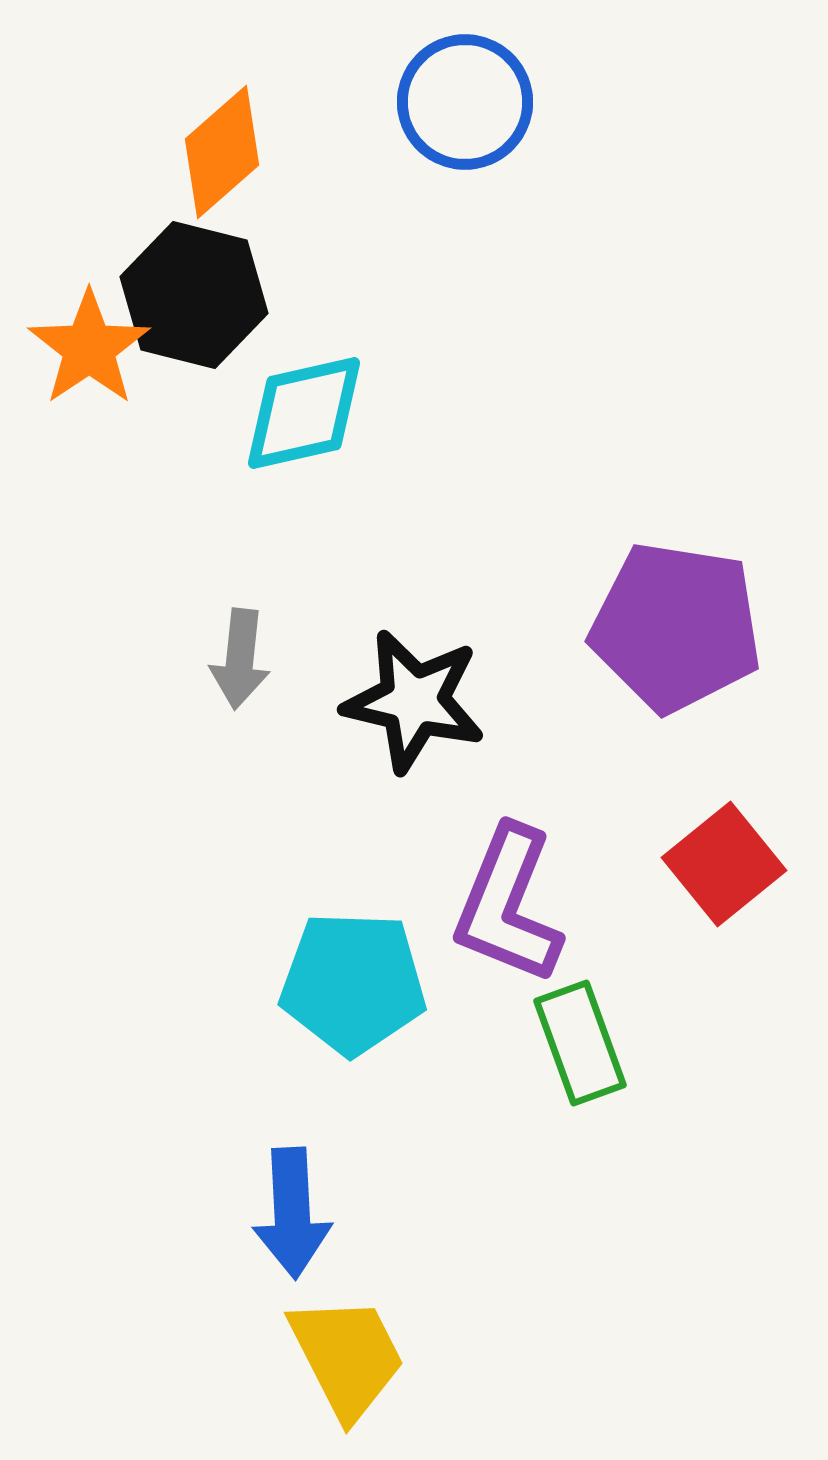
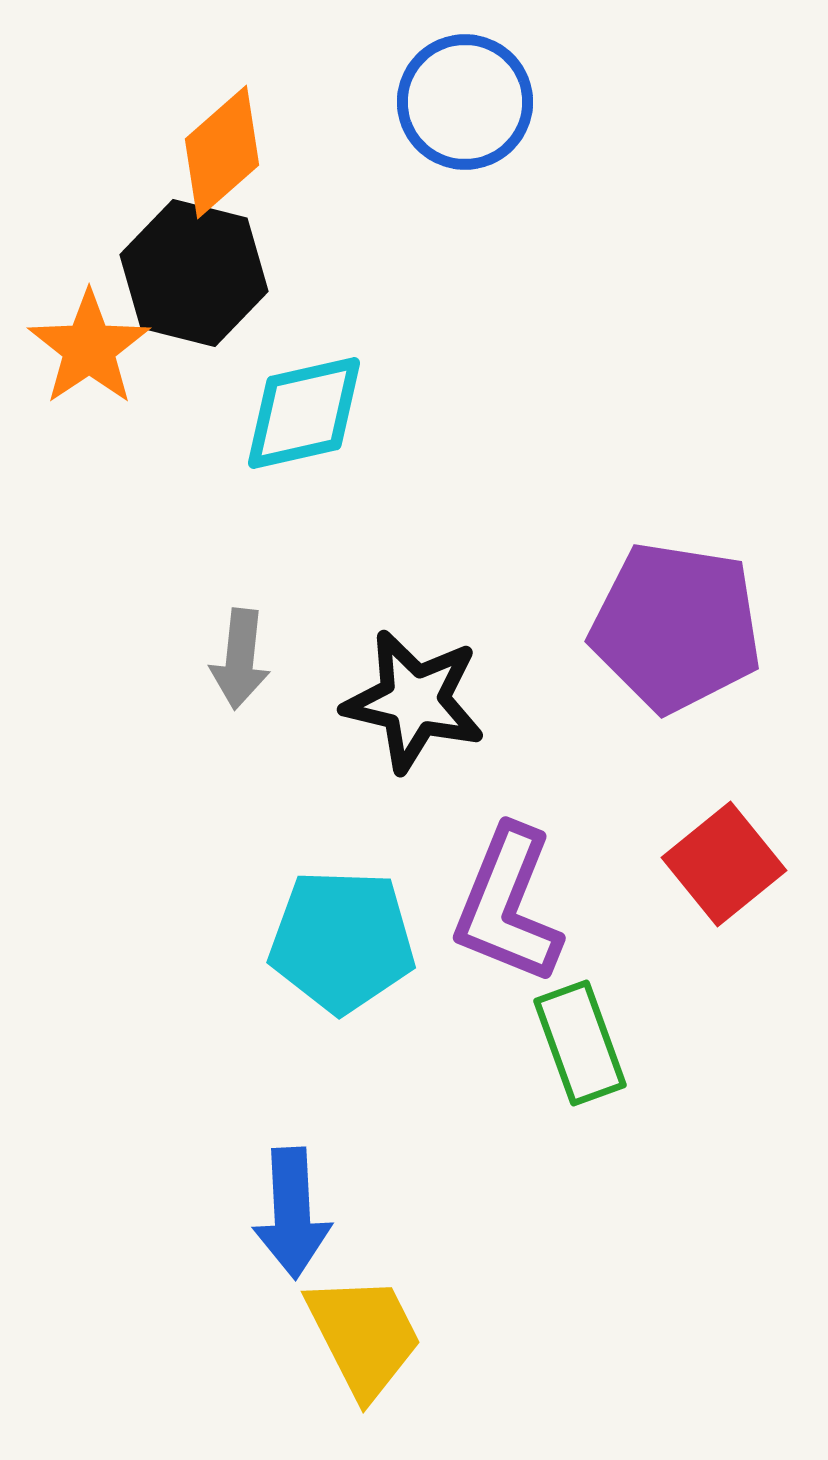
black hexagon: moved 22 px up
cyan pentagon: moved 11 px left, 42 px up
yellow trapezoid: moved 17 px right, 21 px up
